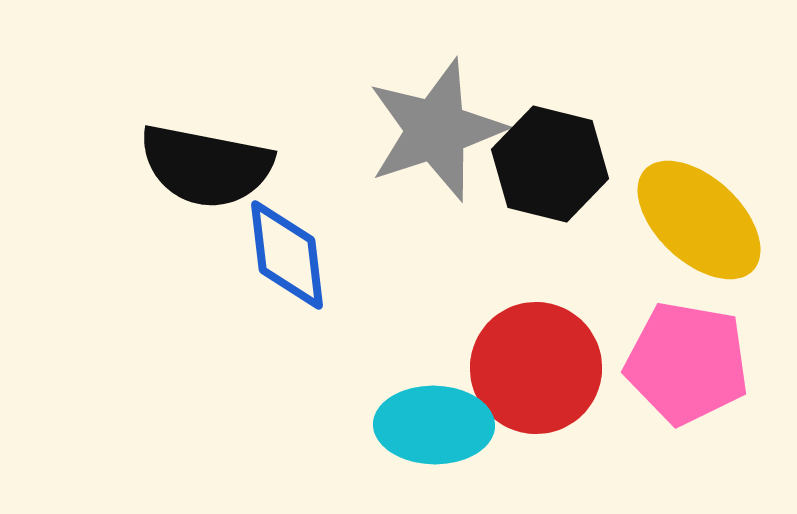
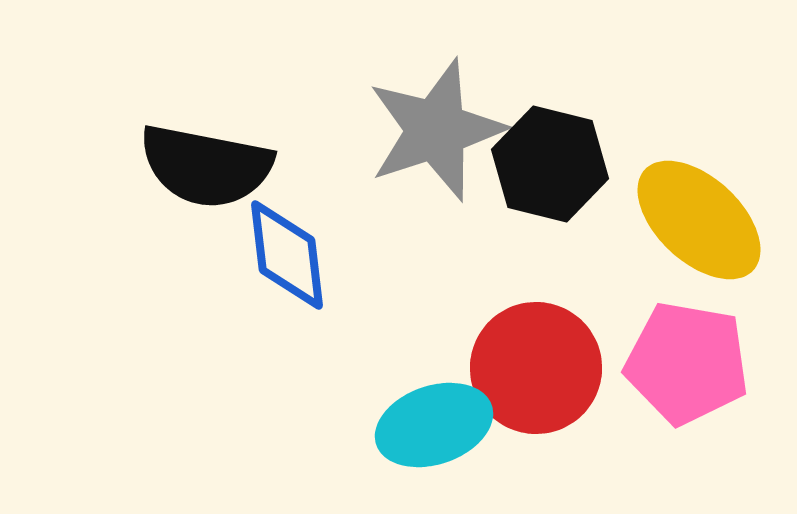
cyan ellipse: rotated 20 degrees counterclockwise
